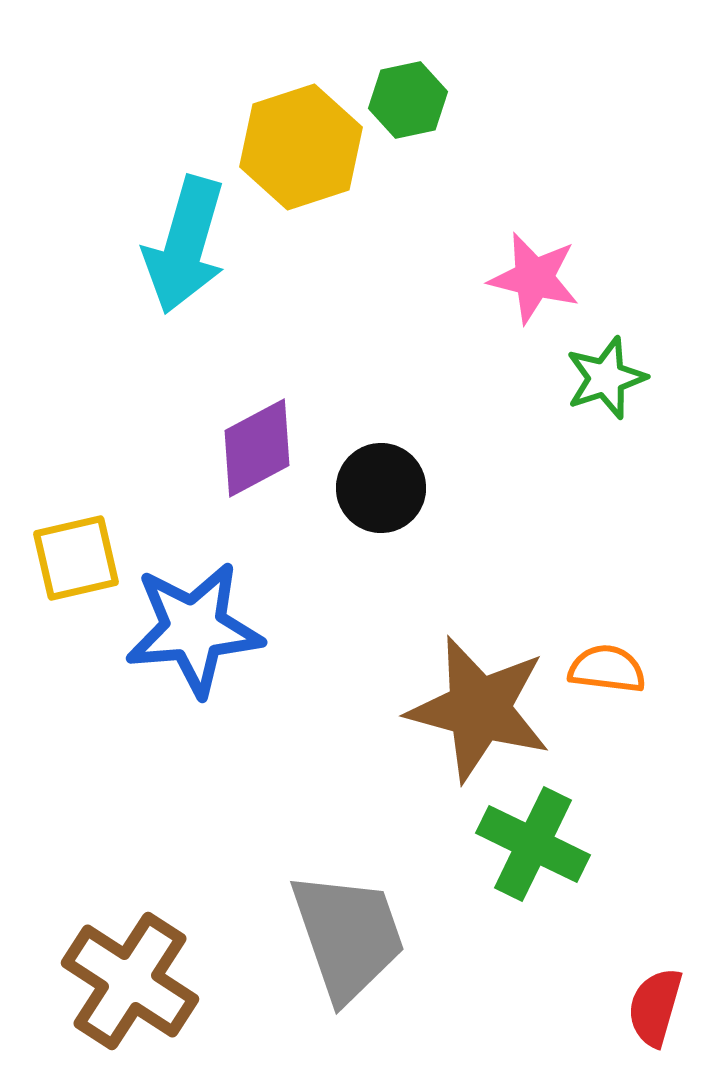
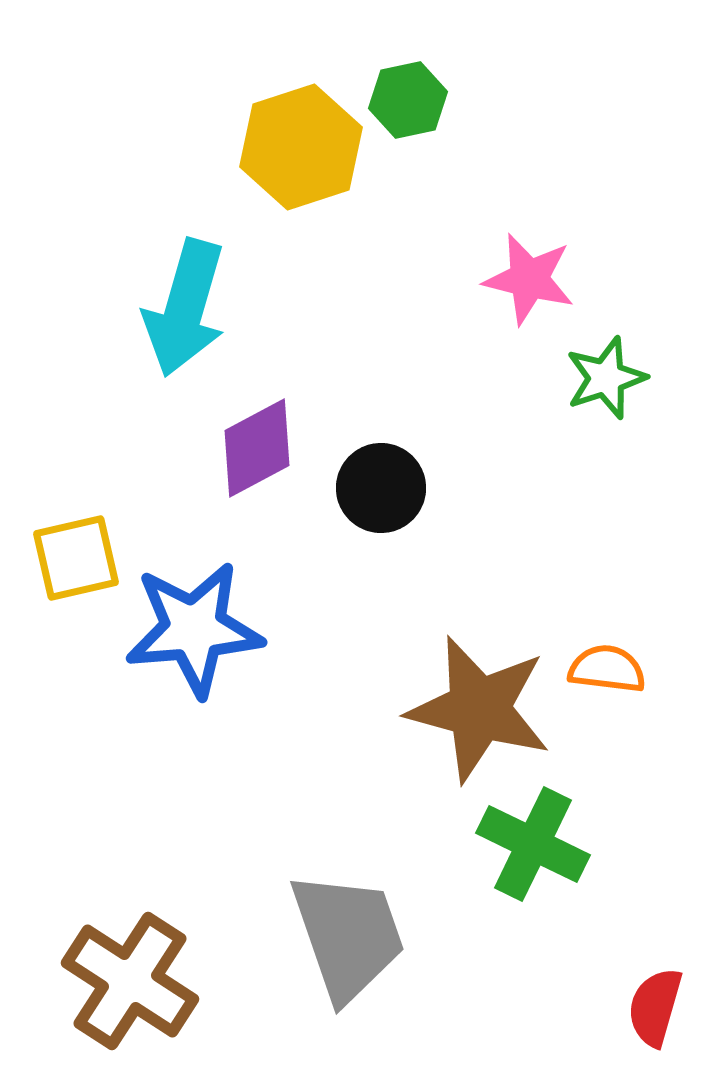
cyan arrow: moved 63 px down
pink star: moved 5 px left, 1 px down
